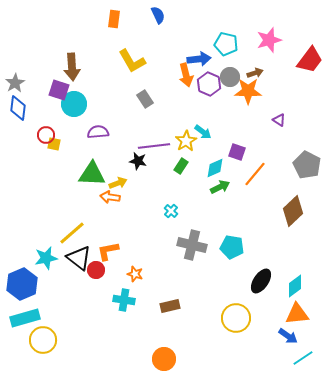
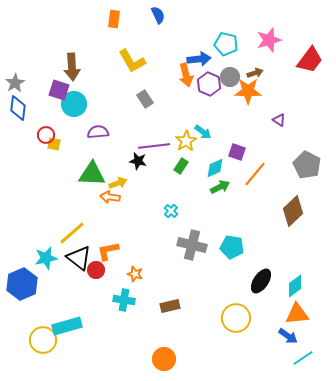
cyan rectangle at (25, 318): moved 42 px right, 8 px down
